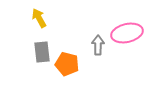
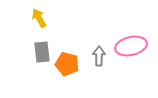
pink ellipse: moved 4 px right, 13 px down
gray arrow: moved 1 px right, 11 px down
